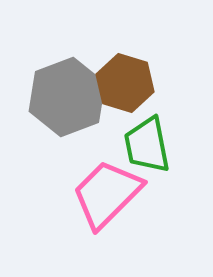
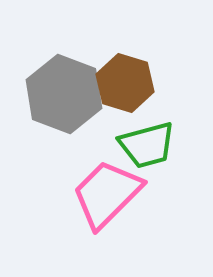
gray hexagon: moved 3 px left, 3 px up; rotated 18 degrees counterclockwise
green trapezoid: rotated 94 degrees counterclockwise
